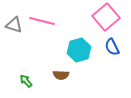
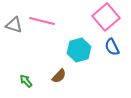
brown semicircle: moved 2 px left, 1 px down; rotated 49 degrees counterclockwise
